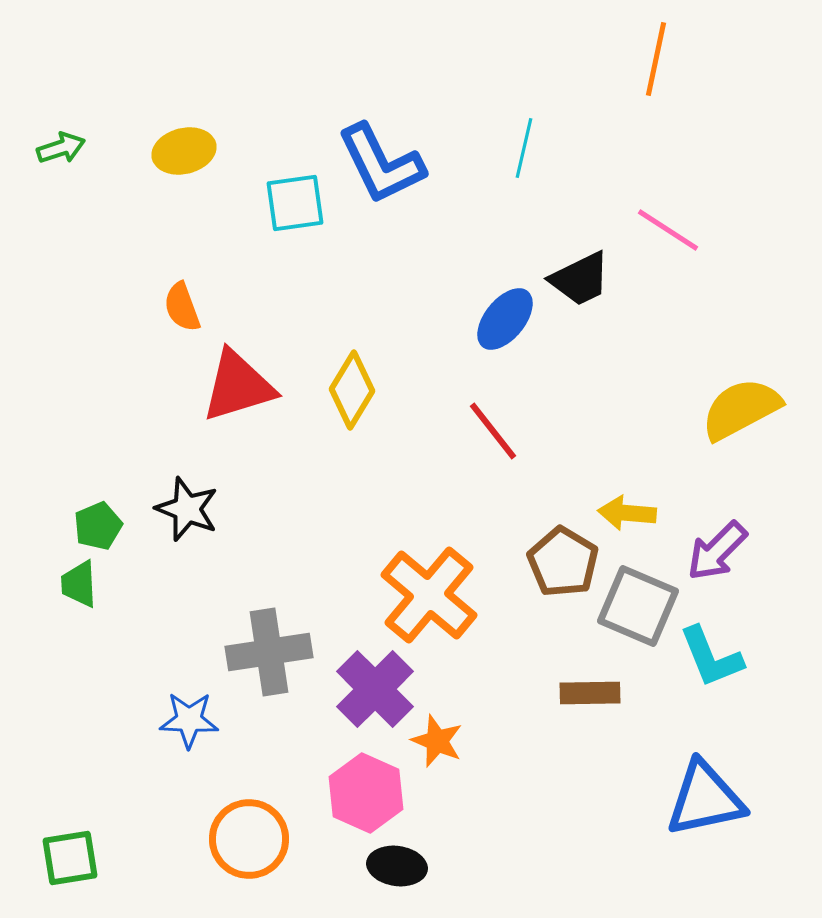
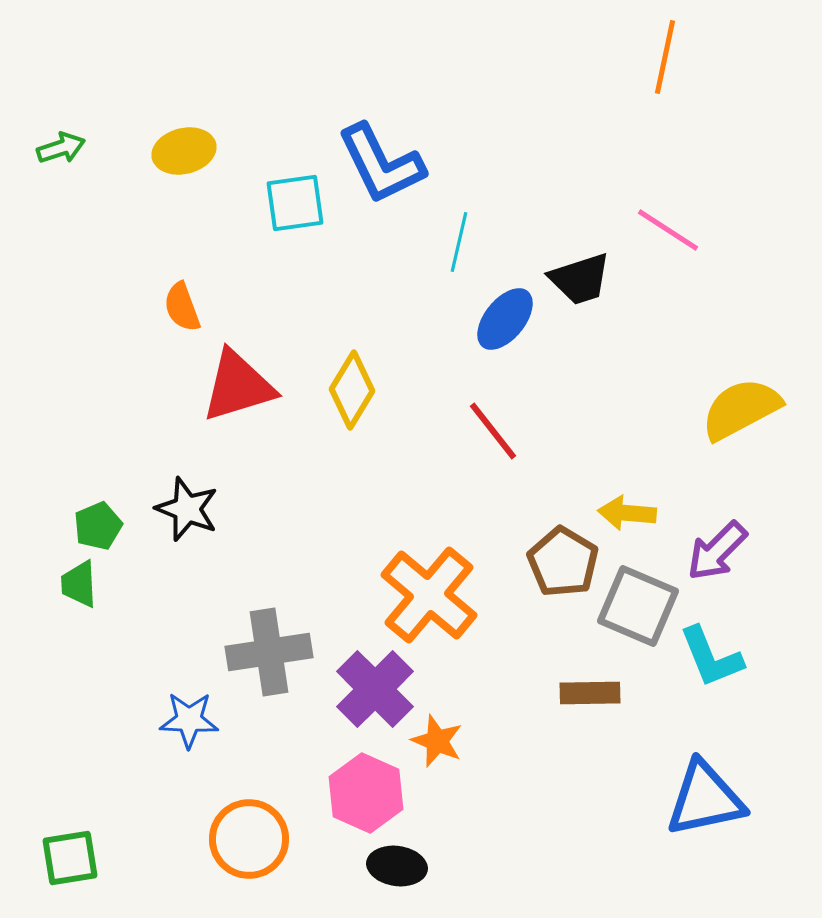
orange line: moved 9 px right, 2 px up
cyan line: moved 65 px left, 94 px down
black trapezoid: rotated 8 degrees clockwise
